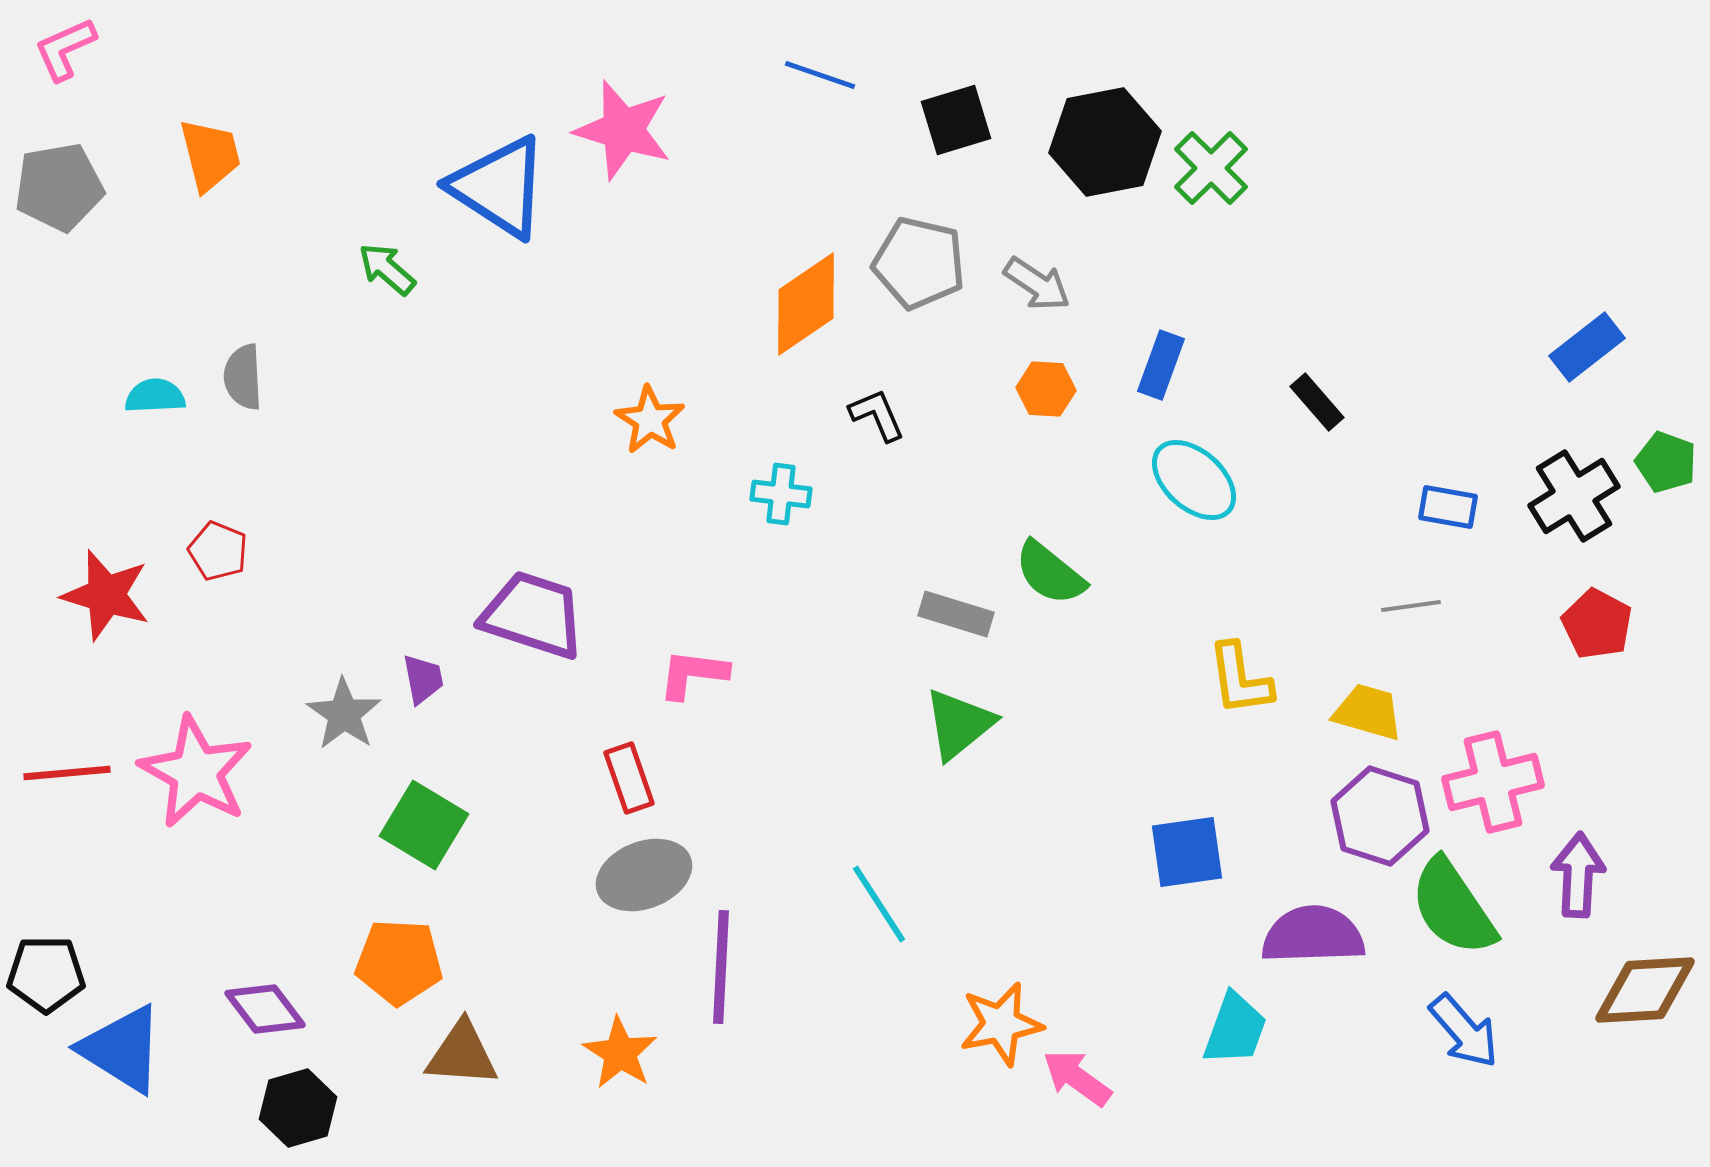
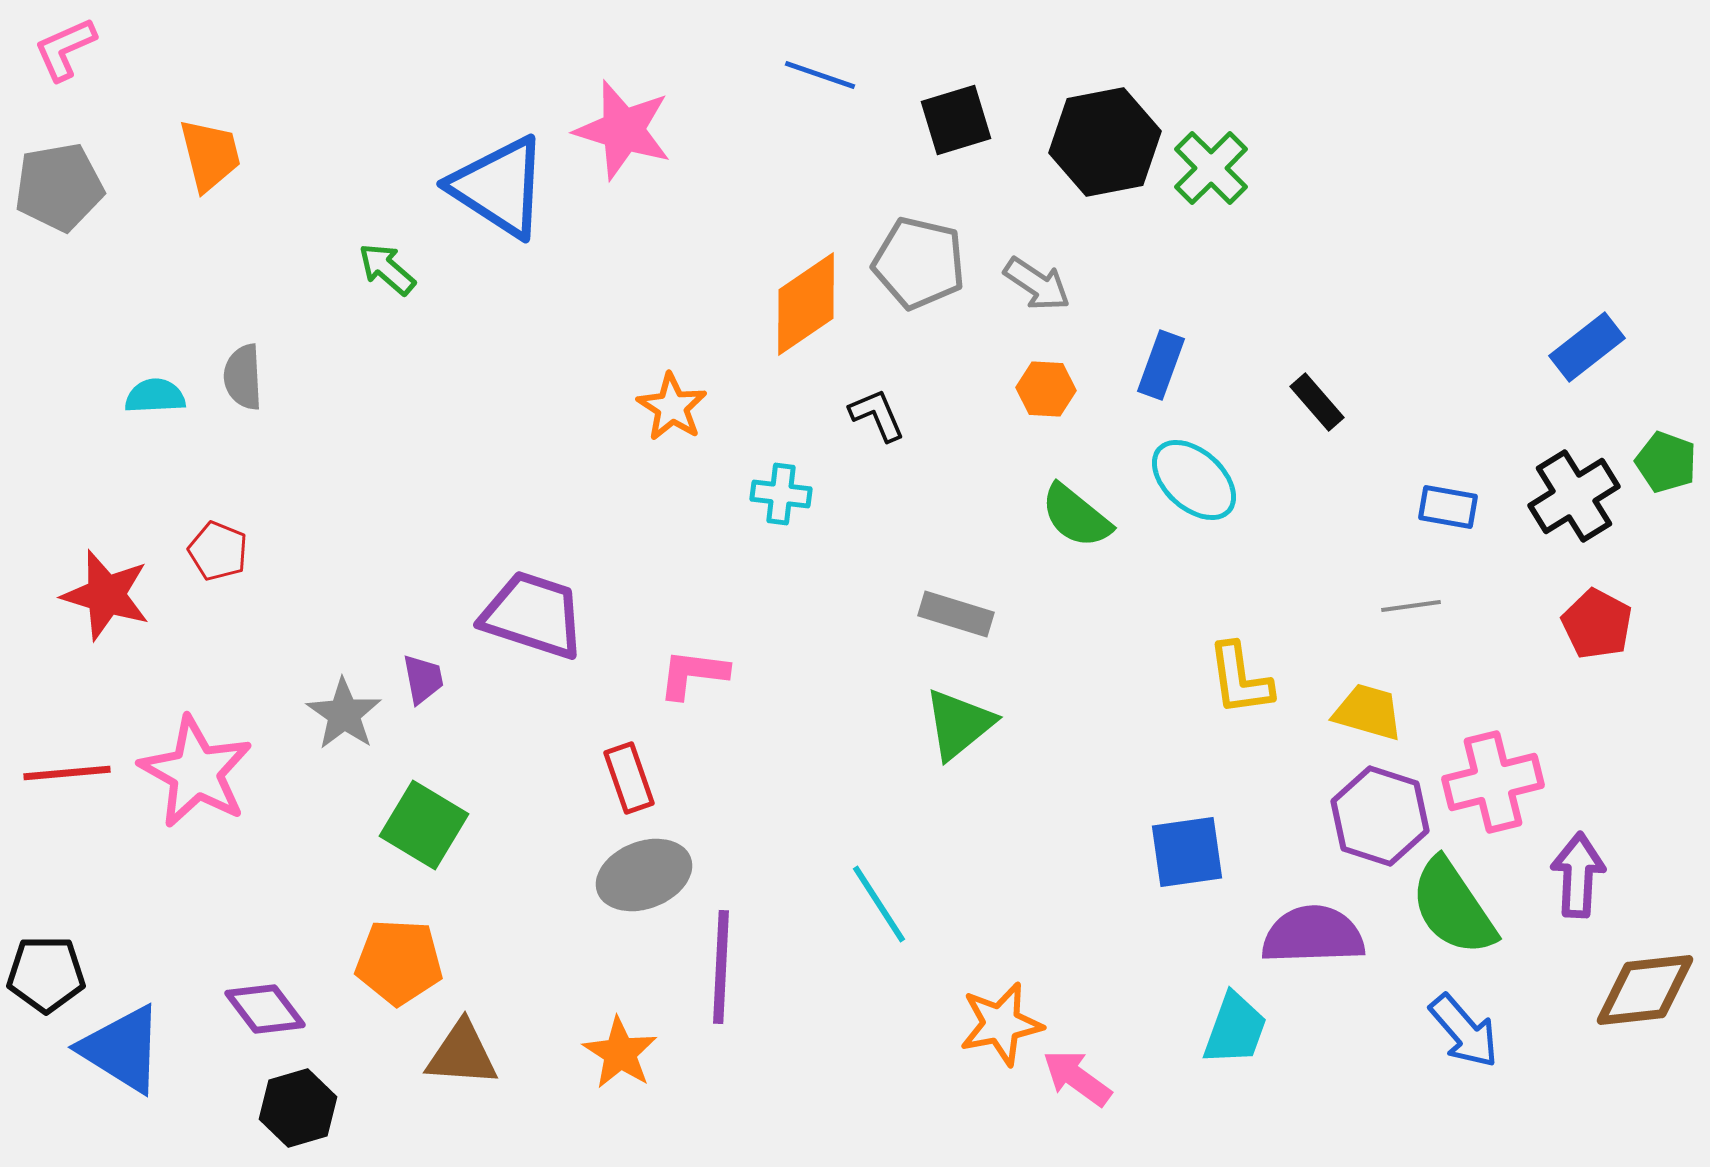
orange star at (650, 420): moved 22 px right, 13 px up
green semicircle at (1050, 573): moved 26 px right, 57 px up
brown diamond at (1645, 990): rotated 3 degrees counterclockwise
